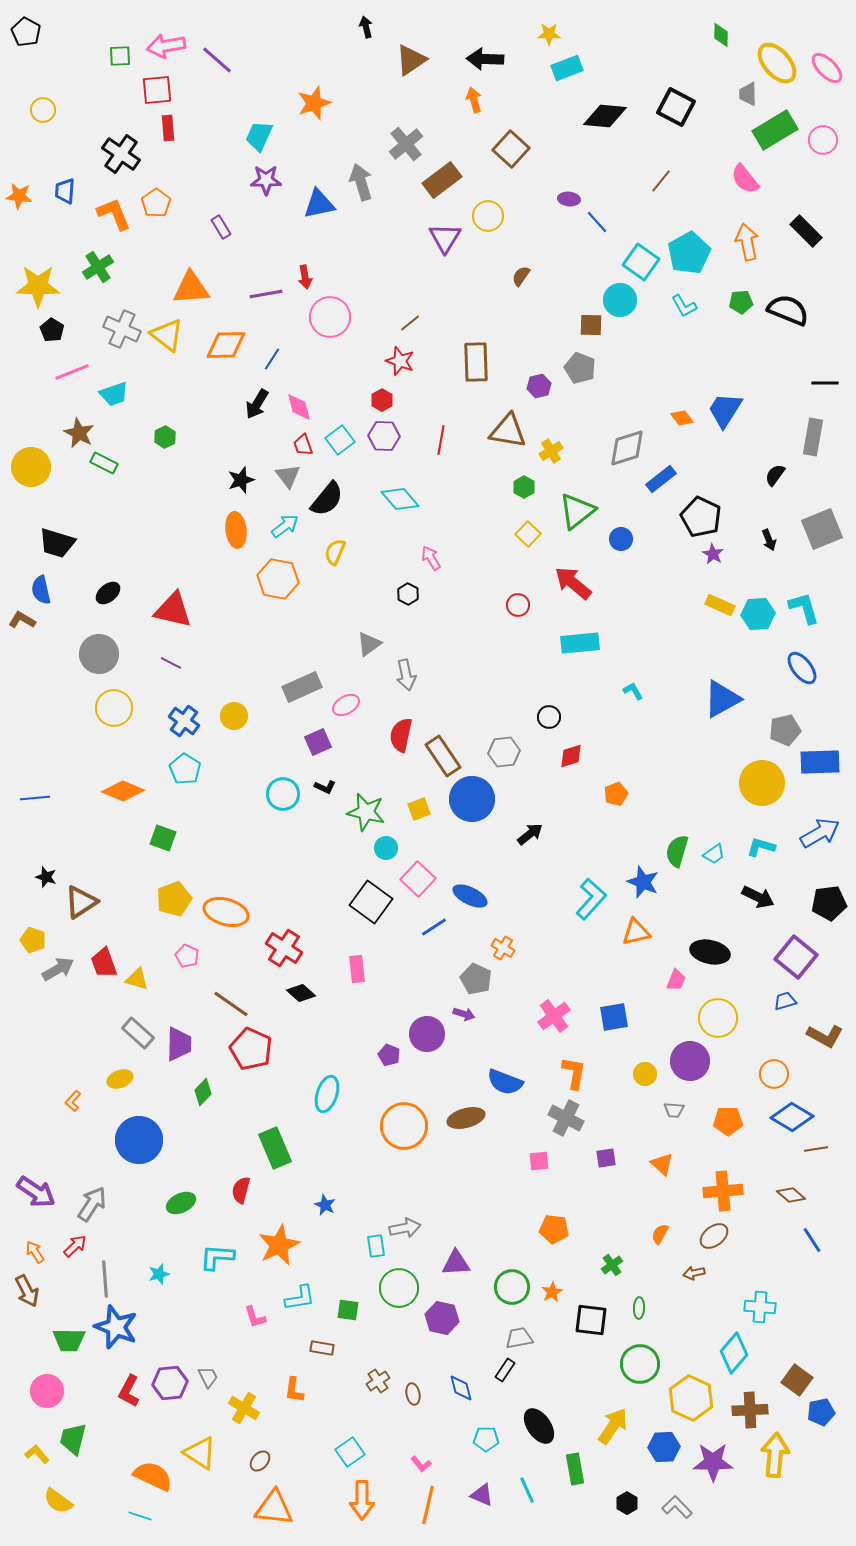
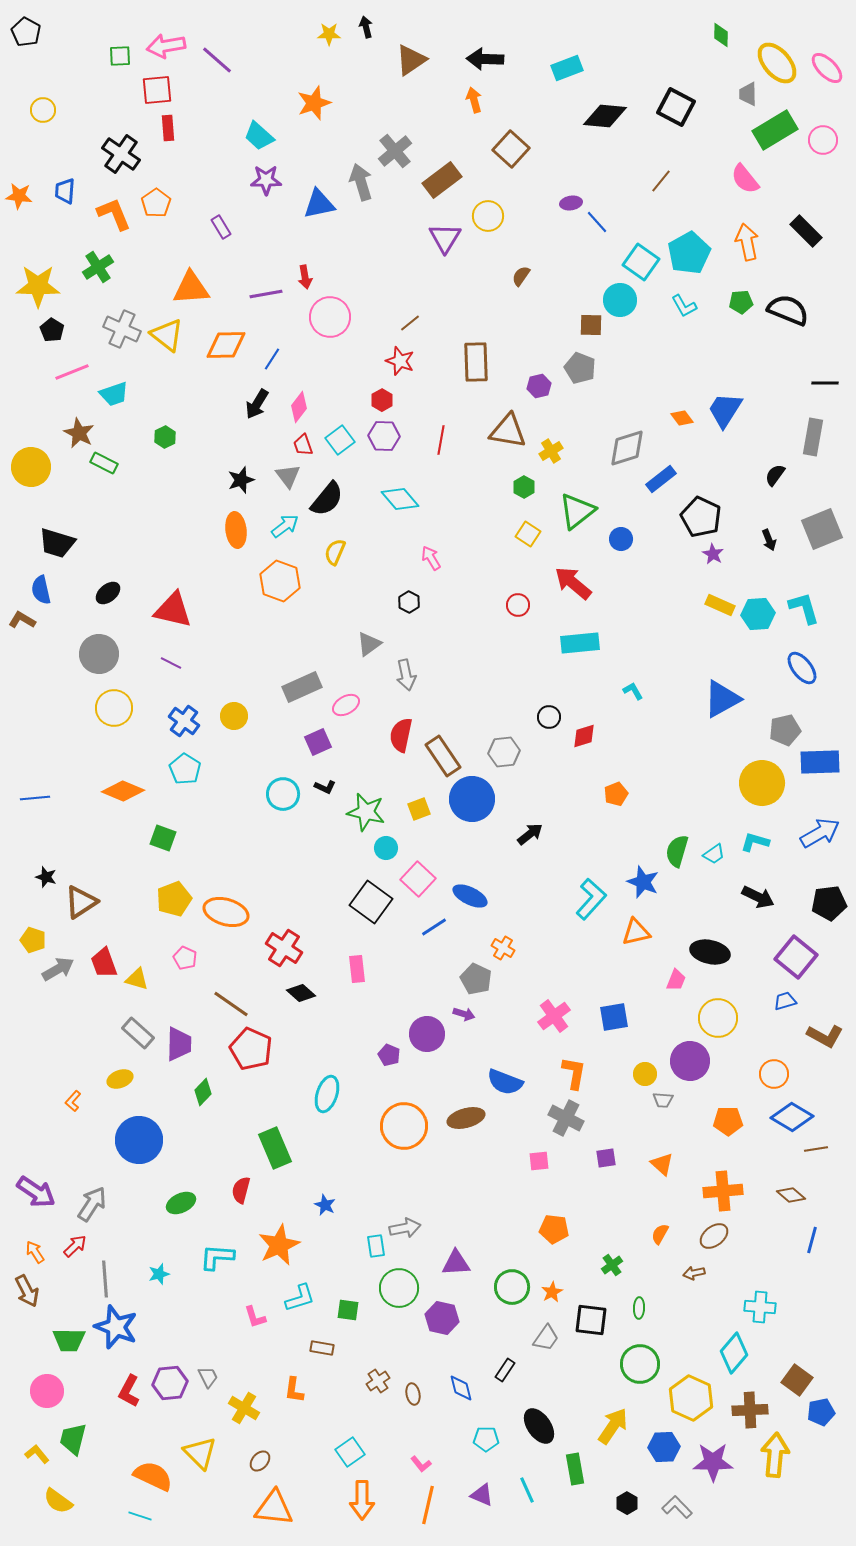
yellow star at (549, 34): moved 220 px left
cyan trapezoid at (259, 136): rotated 72 degrees counterclockwise
gray cross at (406, 144): moved 11 px left, 7 px down
purple ellipse at (569, 199): moved 2 px right, 4 px down; rotated 15 degrees counterclockwise
pink diamond at (299, 407): rotated 52 degrees clockwise
yellow square at (528, 534): rotated 10 degrees counterclockwise
orange hexagon at (278, 579): moved 2 px right, 2 px down; rotated 9 degrees clockwise
black hexagon at (408, 594): moved 1 px right, 8 px down
red diamond at (571, 756): moved 13 px right, 20 px up
cyan L-shape at (761, 847): moved 6 px left, 5 px up
pink pentagon at (187, 956): moved 2 px left, 2 px down
gray trapezoid at (674, 1110): moved 11 px left, 10 px up
blue line at (812, 1240): rotated 48 degrees clockwise
cyan L-shape at (300, 1298): rotated 8 degrees counterclockwise
gray trapezoid at (519, 1338): moved 27 px right; rotated 136 degrees clockwise
yellow triangle at (200, 1453): rotated 12 degrees clockwise
